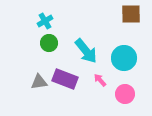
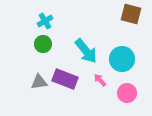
brown square: rotated 15 degrees clockwise
green circle: moved 6 px left, 1 px down
cyan circle: moved 2 px left, 1 px down
pink circle: moved 2 px right, 1 px up
